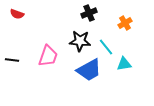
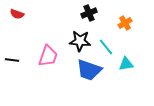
cyan triangle: moved 2 px right
blue trapezoid: rotated 48 degrees clockwise
